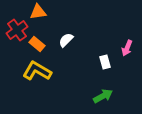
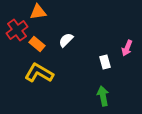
yellow L-shape: moved 2 px right, 2 px down
green arrow: rotated 72 degrees counterclockwise
